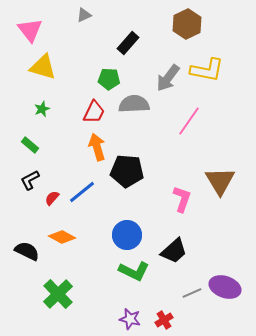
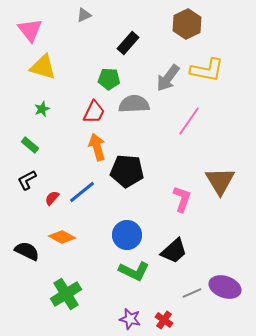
black L-shape: moved 3 px left
green cross: moved 8 px right; rotated 12 degrees clockwise
red cross: rotated 24 degrees counterclockwise
